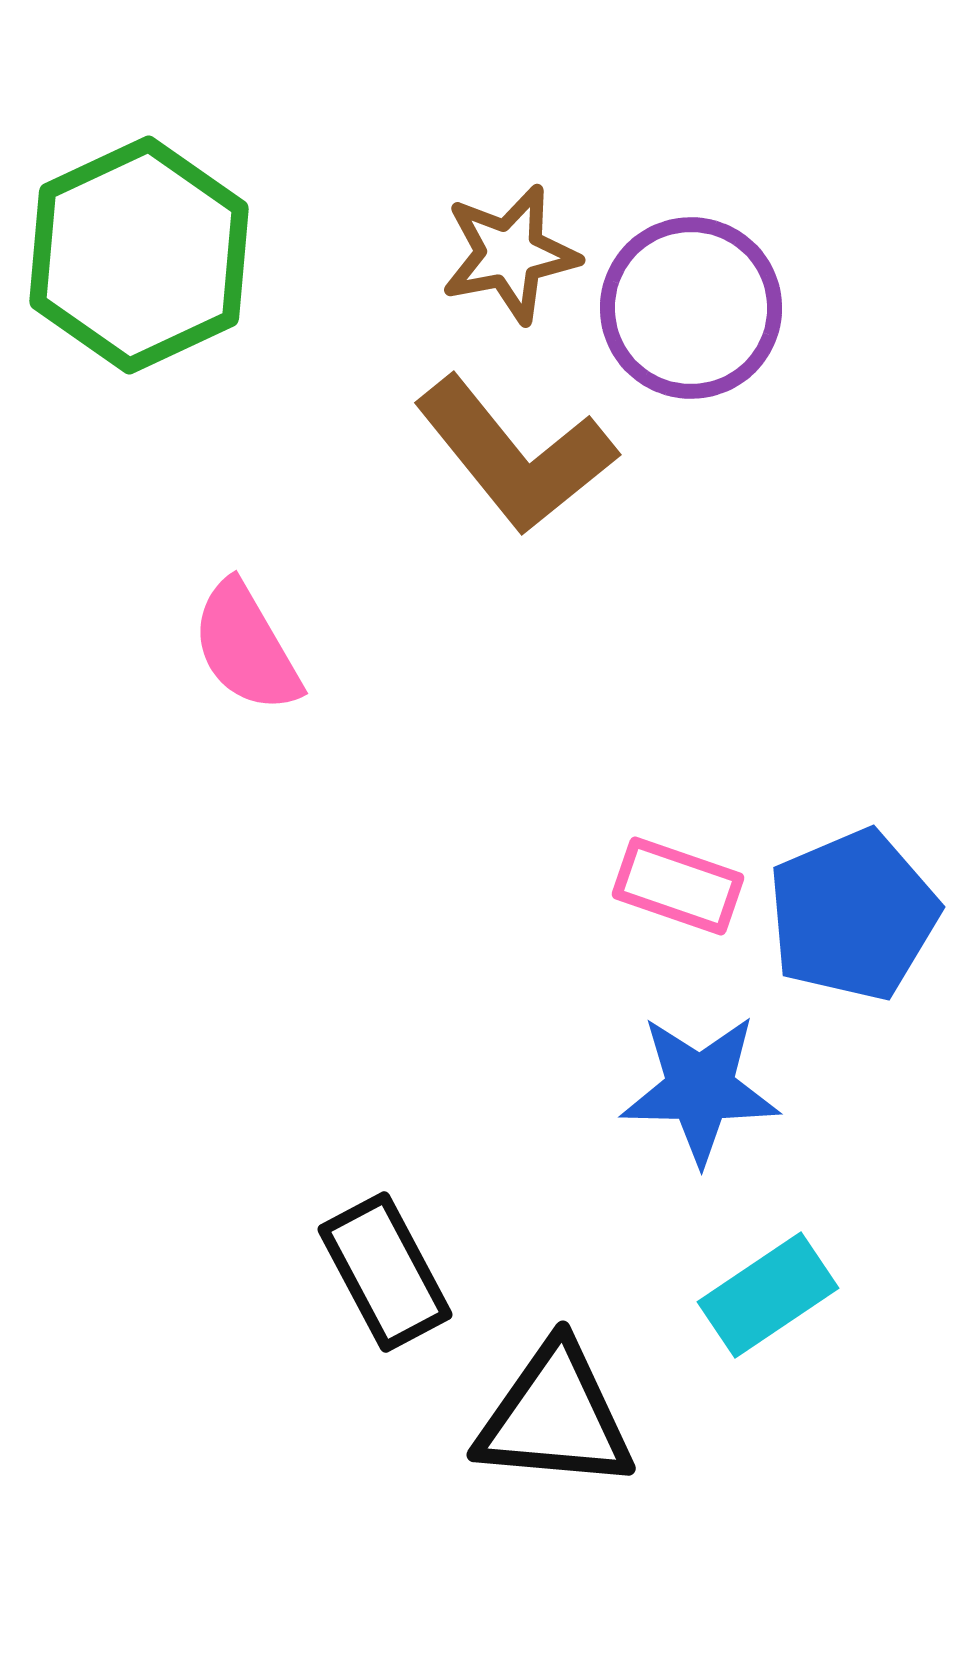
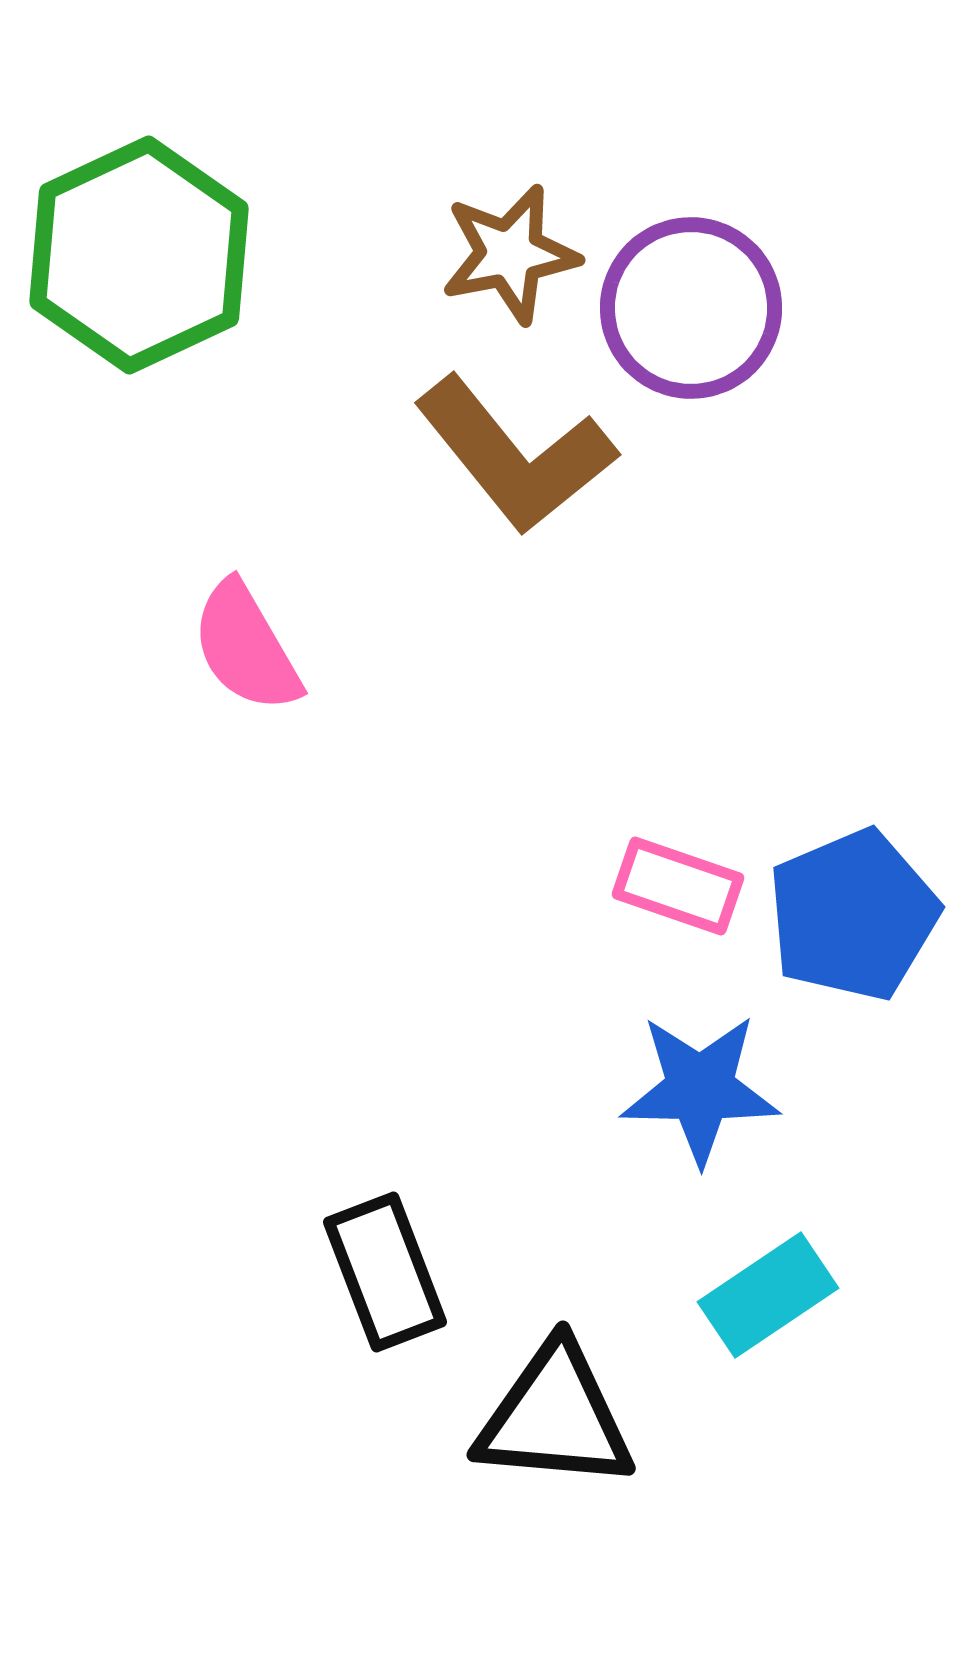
black rectangle: rotated 7 degrees clockwise
